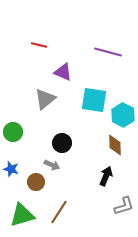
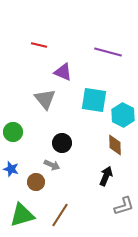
gray triangle: rotated 30 degrees counterclockwise
brown line: moved 1 px right, 3 px down
